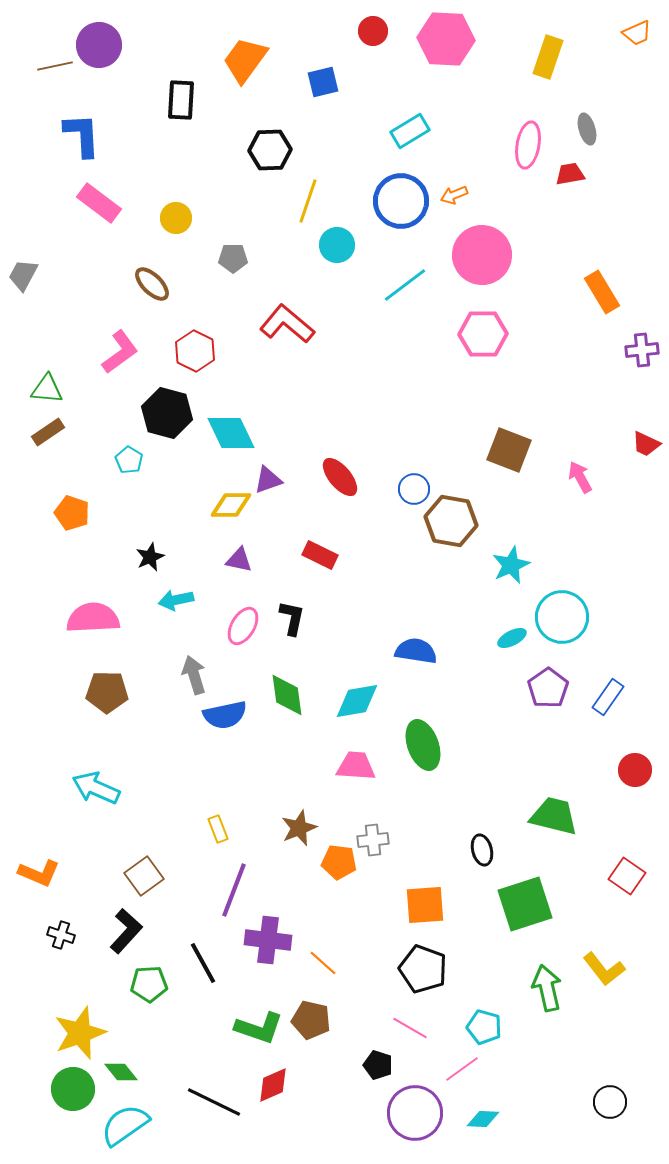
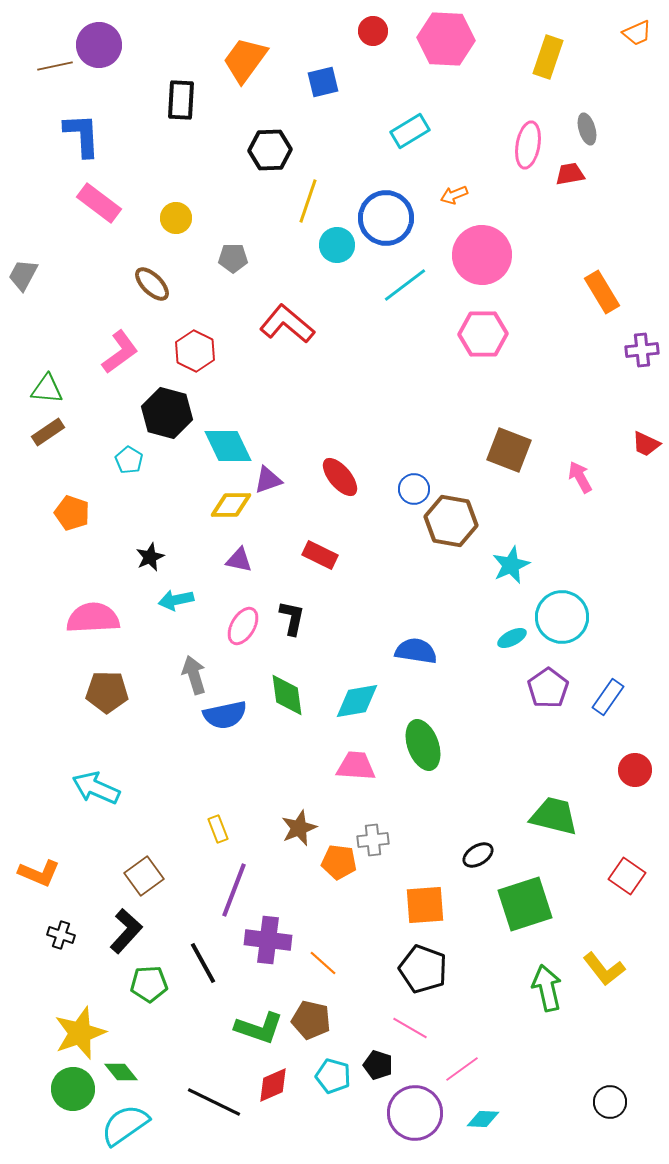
blue circle at (401, 201): moved 15 px left, 17 px down
cyan diamond at (231, 433): moved 3 px left, 13 px down
black ellipse at (482, 850): moved 4 px left, 5 px down; rotated 72 degrees clockwise
cyan pentagon at (484, 1027): moved 151 px left, 49 px down
